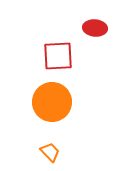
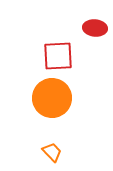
orange circle: moved 4 px up
orange trapezoid: moved 2 px right
